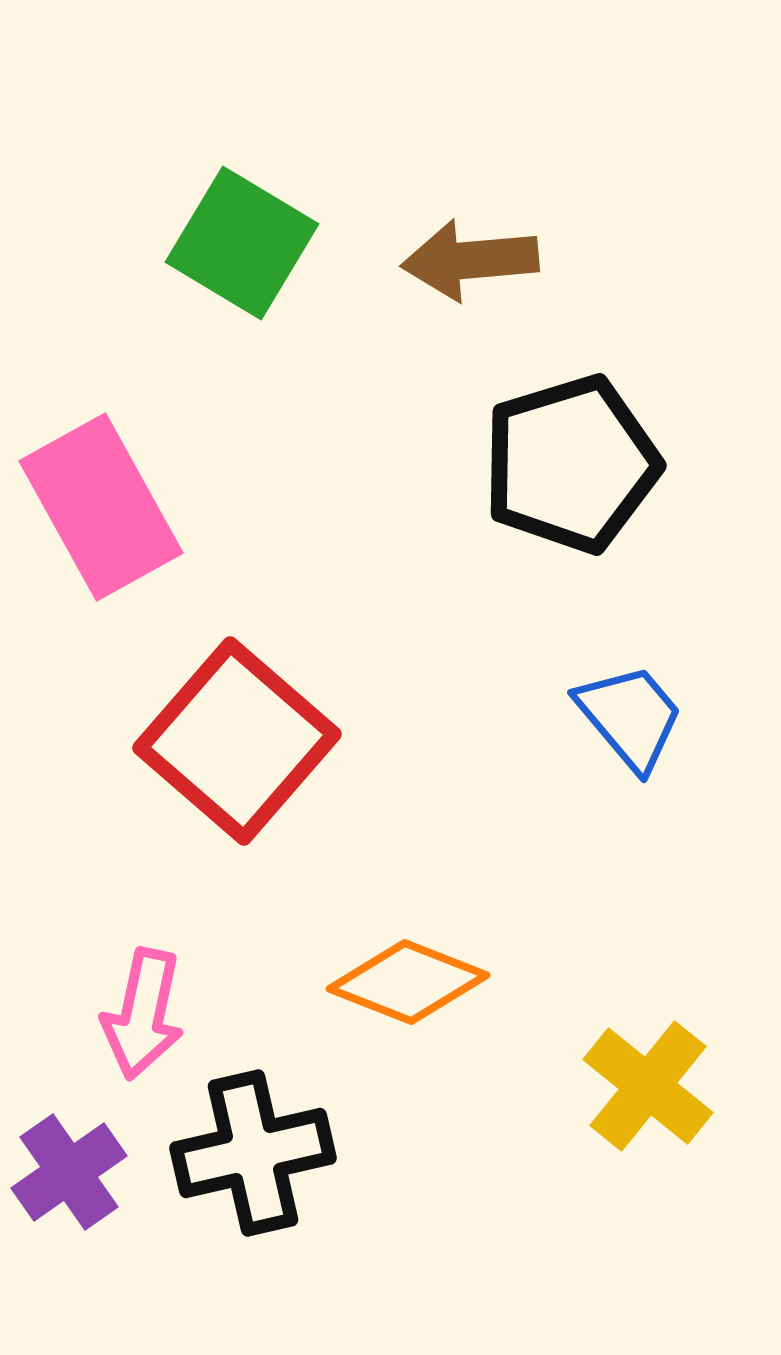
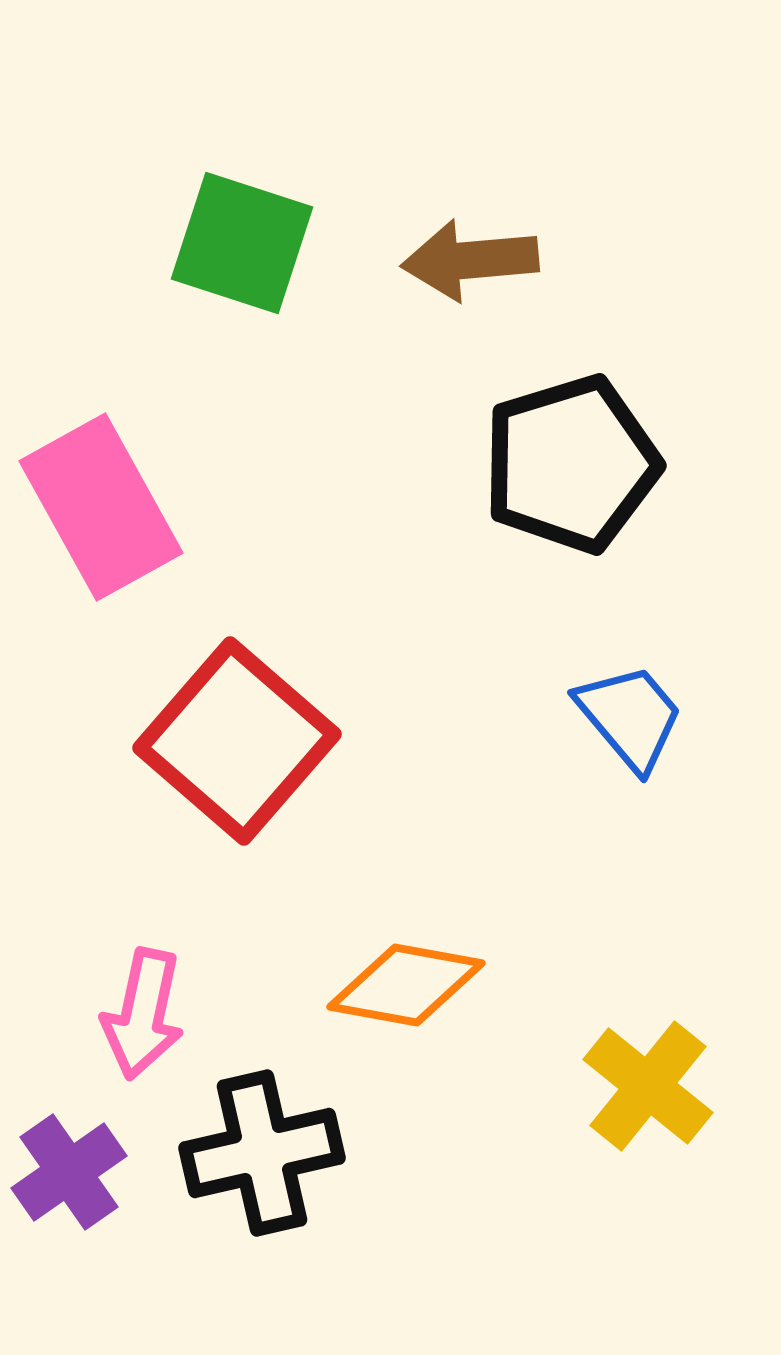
green square: rotated 13 degrees counterclockwise
orange diamond: moved 2 px left, 3 px down; rotated 11 degrees counterclockwise
black cross: moved 9 px right
